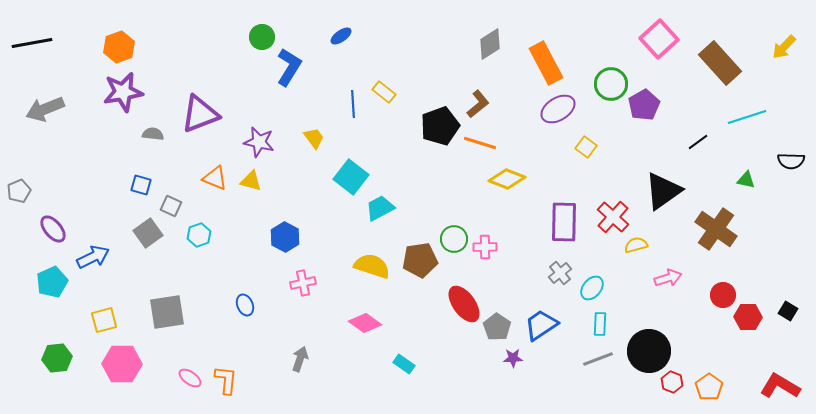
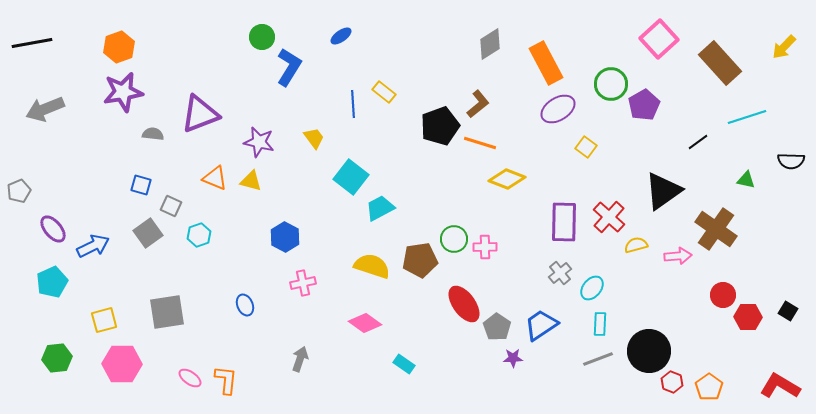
red cross at (613, 217): moved 4 px left
blue arrow at (93, 257): moved 11 px up
pink arrow at (668, 278): moved 10 px right, 22 px up; rotated 12 degrees clockwise
